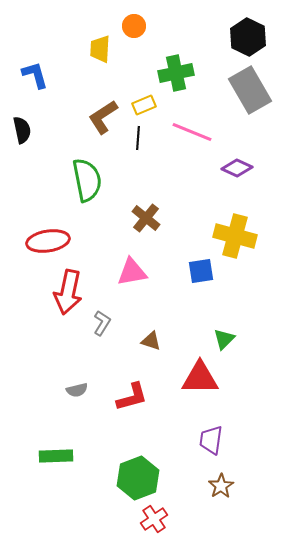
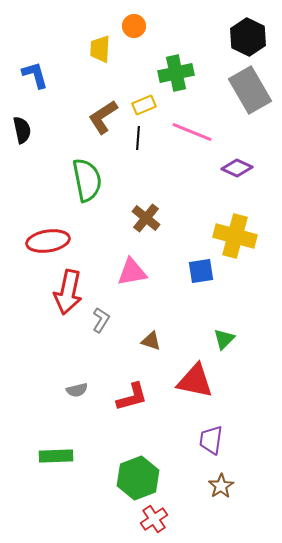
gray L-shape: moved 1 px left, 3 px up
red triangle: moved 5 px left, 3 px down; rotated 12 degrees clockwise
